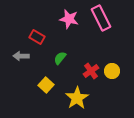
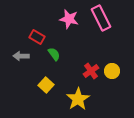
green semicircle: moved 6 px left, 4 px up; rotated 104 degrees clockwise
yellow star: moved 1 px right, 1 px down
